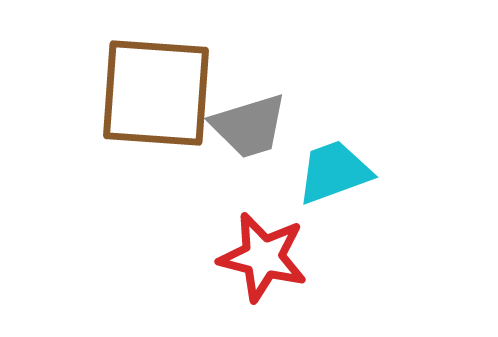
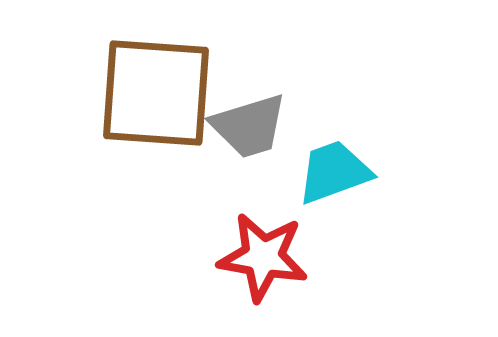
red star: rotated 4 degrees counterclockwise
